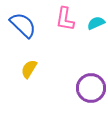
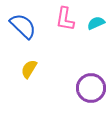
blue semicircle: moved 1 px down
